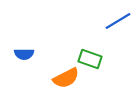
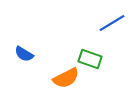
blue line: moved 6 px left, 2 px down
blue semicircle: rotated 30 degrees clockwise
